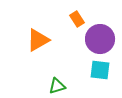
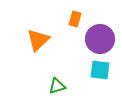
orange rectangle: moved 2 px left; rotated 49 degrees clockwise
orange triangle: rotated 15 degrees counterclockwise
